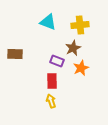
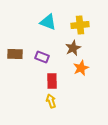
purple rectangle: moved 15 px left, 4 px up
